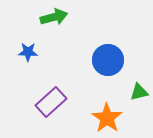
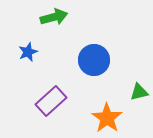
blue star: rotated 24 degrees counterclockwise
blue circle: moved 14 px left
purple rectangle: moved 1 px up
